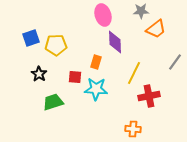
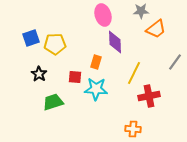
yellow pentagon: moved 1 px left, 1 px up
